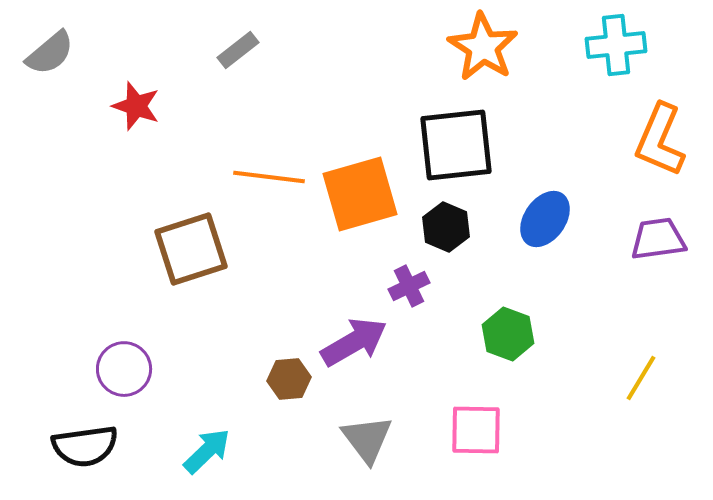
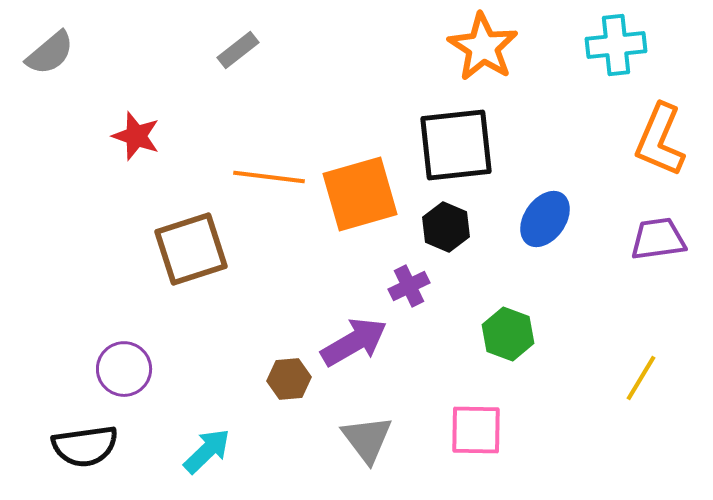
red star: moved 30 px down
